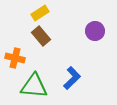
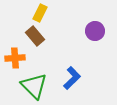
yellow rectangle: rotated 30 degrees counterclockwise
brown rectangle: moved 6 px left
orange cross: rotated 18 degrees counterclockwise
green triangle: rotated 40 degrees clockwise
